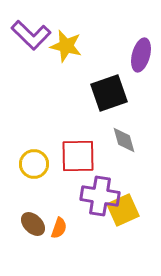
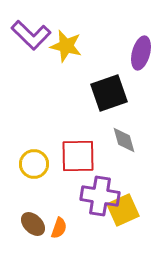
purple ellipse: moved 2 px up
